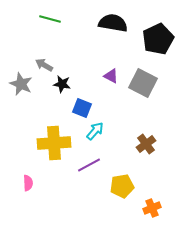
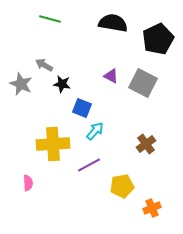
yellow cross: moved 1 px left, 1 px down
